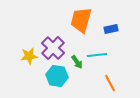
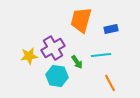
purple cross: rotated 15 degrees clockwise
cyan line: moved 4 px right
